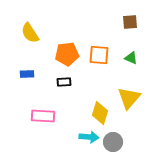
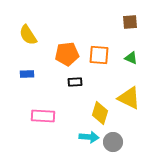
yellow semicircle: moved 2 px left, 2 px down
black rectangle: moved 11 px right
yellow triangle: rotated 45 degrees counterclockwise
